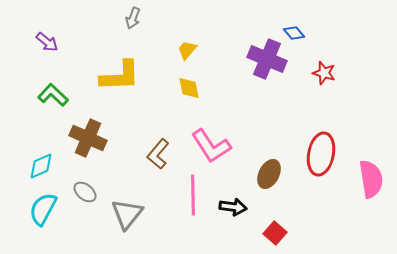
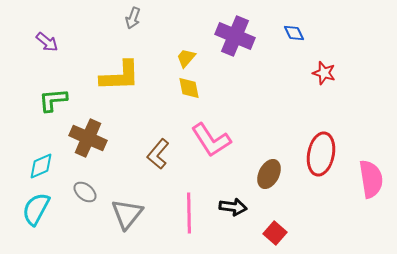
blue diamond: rotated 15 degrees clockwise
yellow trapezoid: moved 1 px left, 8 px down
purple cross: moved 32 px left, 23 px up
green L-shape: moved 5 px down; rotated 48 degrees counterclockwise
pink L-shape: moved 6 px up
pink line: moved 4 px left, 18 px down
cyan semicircle: moved 7 px left
